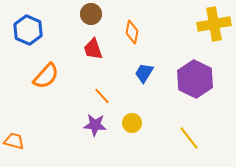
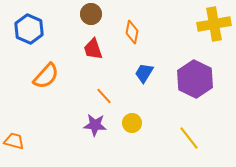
blue hexagon: moved 1 px right, 1 px up
orange line: moved 2 px right
